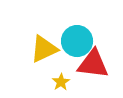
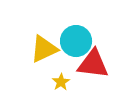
cyan circle: moved 1 px left
